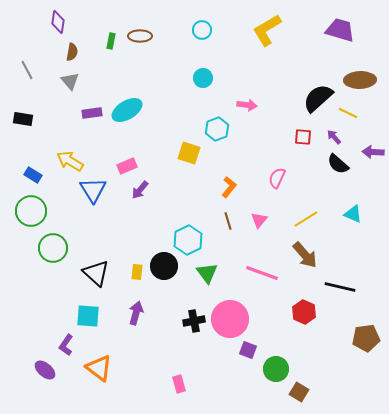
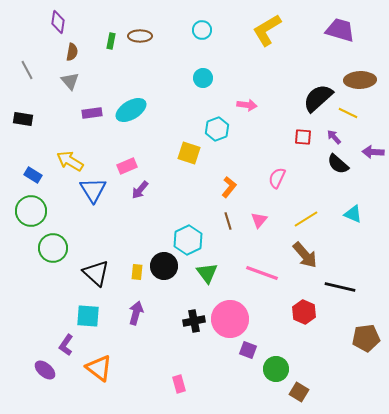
cyan ellipse at (127, 110): moved 4 px right
